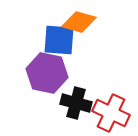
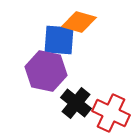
purple hexagon: moved 1 px left, 2 px up
black cross: rotated 24 degrees clockwise
